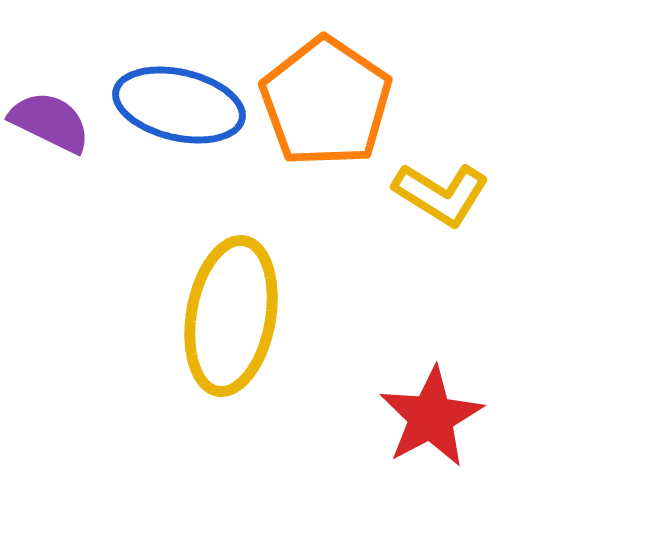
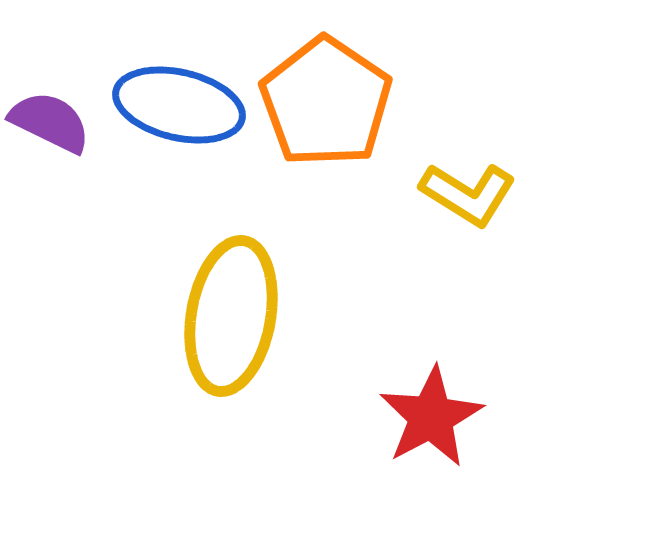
yellow L-shape: moved 27 px right
